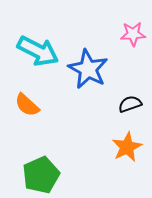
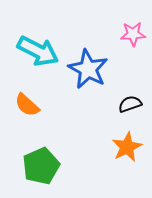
green pentagon: moved 9 px up
